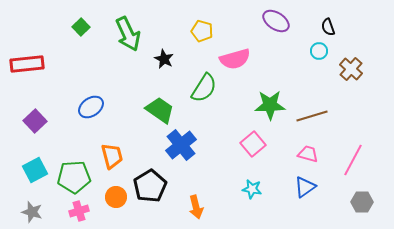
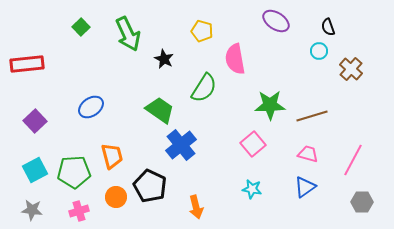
pink semicircle: rotated 96 degrees clockwise
green pentagon: moved 5 px up
black pentagon: rotated 16 degrees counterclockwise
gray star: moved 2 px up; rotated 10 degrees counterclockwise
